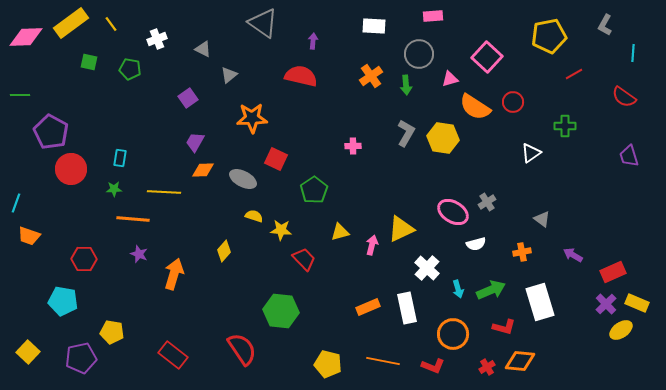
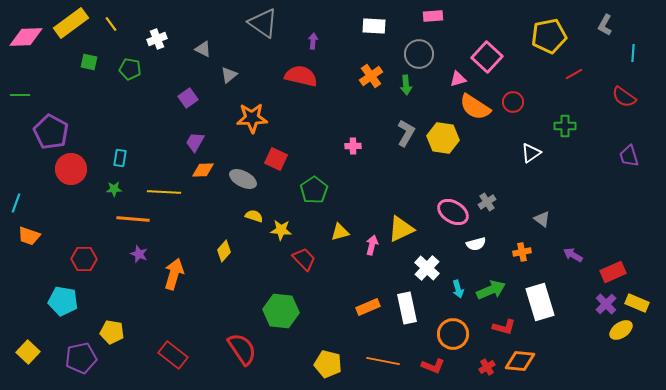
pink triangle at (450, 79): moved 8 px right
